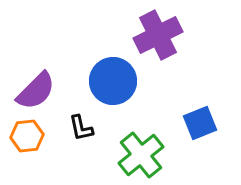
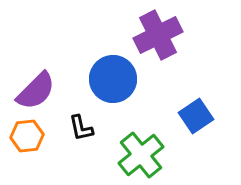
blue circle: moved 2 px up
blue square: moved 4 px left, 7 px up; rotated 12 degrees counterclockwise
